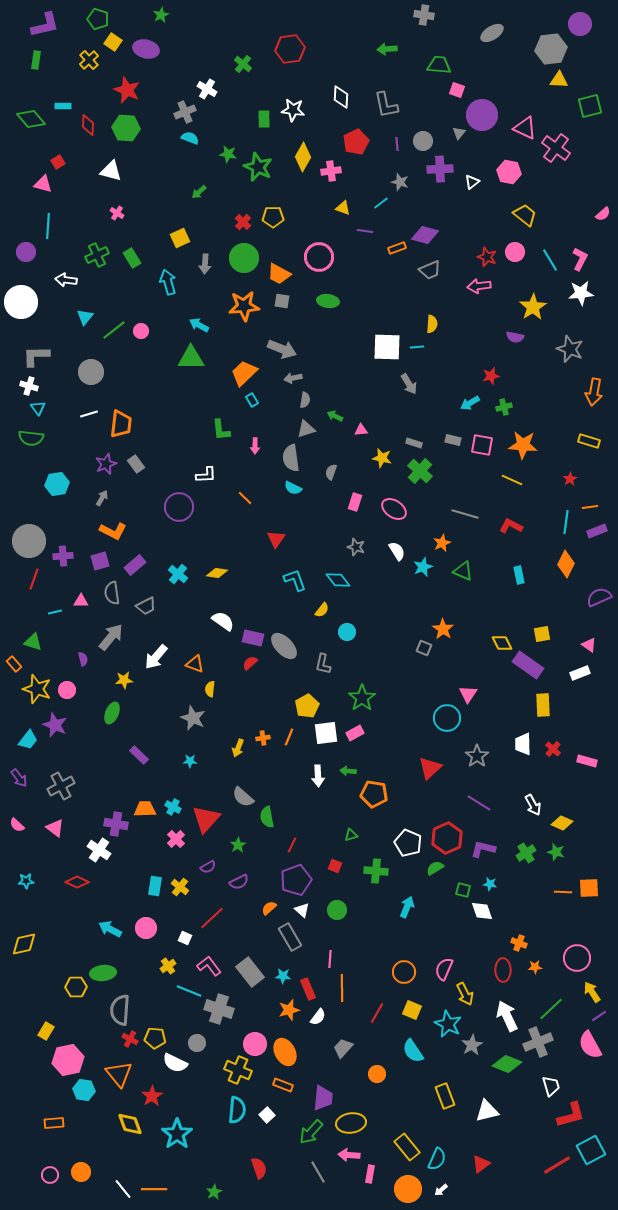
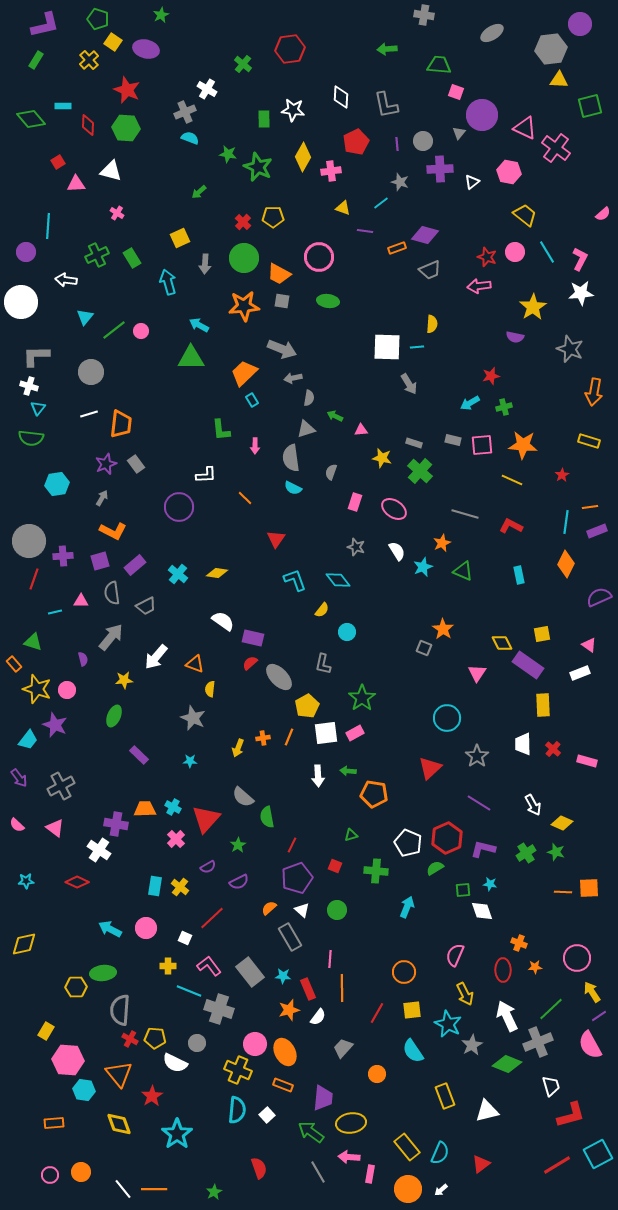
green rectangle at (36, 60): rotated 24 degrees clockwise
pink square at (457, 90): moved 1 px left, 2 px down
pink triangle at (43, 184): moved 33 px right; rotated 18 degrees counterclockwise
cyan line at (550, 260): moved 3 px left, 8 px up
gray semicircle at (305, 400): moved 4 px right, 2 px up
cyan triangle at (38, 408): rotated 14 degrees clockwise
pink square at (482, 445): rotated 15 degrees counterclockwise
red star at (570, 479): moved 8 px left, 4 px up
gray ellipse at (284, 646): moved 5 px left, 31 px down
pink triangle at (468, 694): moved 9 px right, 21 px up
green ellipse at (112, 713): moved 2 px right, 3 px down
purple pentagon at (296, 880): moved 1 px right, 2 px up
green square at (463, 890): rotated 21 degrees counterclockwise
yellow cross at (168, 966): rotated 35 degrees clockwise
pink semicircle at (444, 969): moved 11 px right, 14 px up
yellow square at (412, 1010): rotated 30 degrees counterclockwise
pink hexagon at (68, 1060): rotated 16 degrees clockwise
yellow diamond at (130, 1124): moved 11 px left
green arrow at (311, 1132): rotated 84 degrees clockwise
cyan square at (591, 1150): moved 7 px right, 4 px down
pink arrow at (349, 1155): moved 2 px down
cyan semicircle at (437, 1159): moved 3 px right, 6 px up
